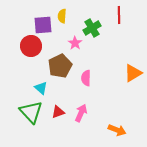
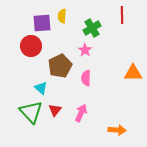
red line: moved 3 px right
purple square: moved 1 px left, 2 px up
pink star: moved 10 px right, 7 px down
orange triangle: rotated 30 degrees clockwise
red triangle: moved 3 px left, 2 px up; rotated 32 degrees counterclockwise
orange arrow: rotated 18 degrees counterclockwise
